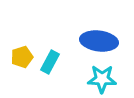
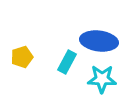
cyan rectangle: moved 17 px right
